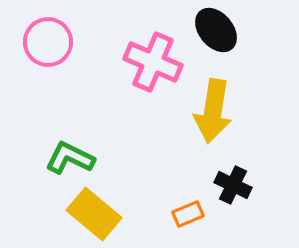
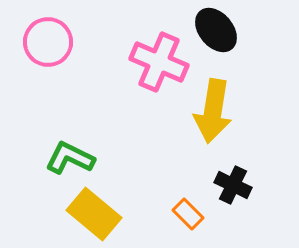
pink cross: moved 6 px right
orange rectangle: rotated 68 degrees clockwise
